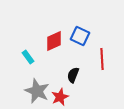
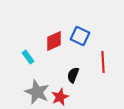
red line: moved 1 px right, 3 px down
gray star: moved 1 px down
